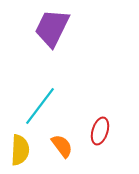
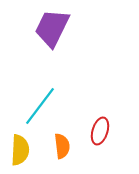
orange semicircle: rotated 30 degrees clockwise
